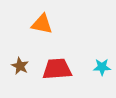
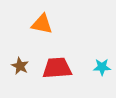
red trapezoid: moved 1 px up
